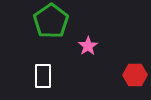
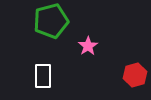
green pentagon: rotated 20 degrees clockwise
red hexagon: rotated 15 degrees counterclockwise
